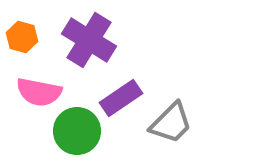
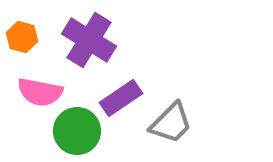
pink semicircle: moved 1 px right
